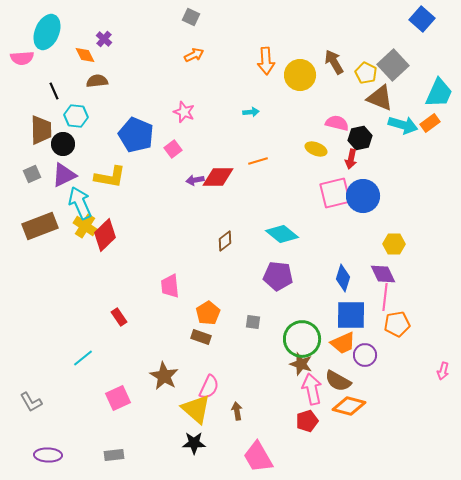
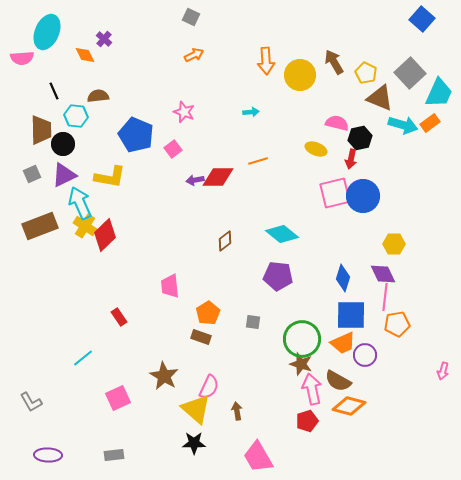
gray square at (393, 65): moved 17 px right, 8 px down
brown semicircle at (97, 81): moved 1 px right, 15 px down
